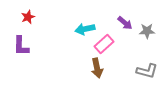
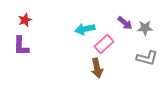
red star: moved 3 px left, 3 px down
gray star: moved 2 px left, 3 px up
gray L-shape: moved 13 px up
